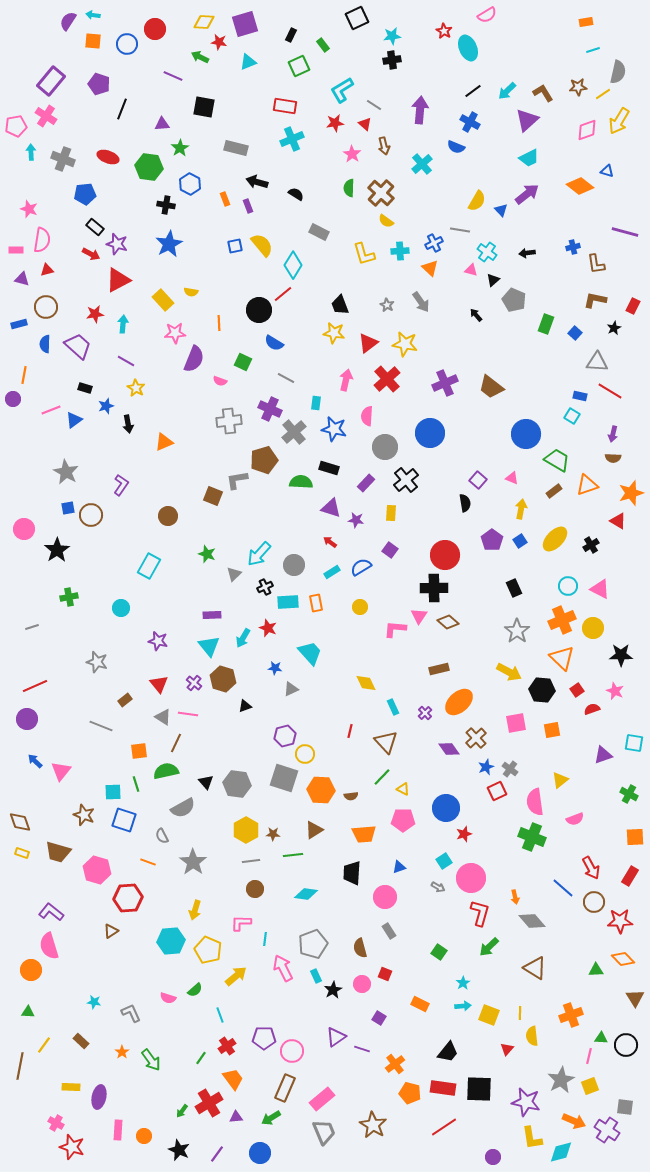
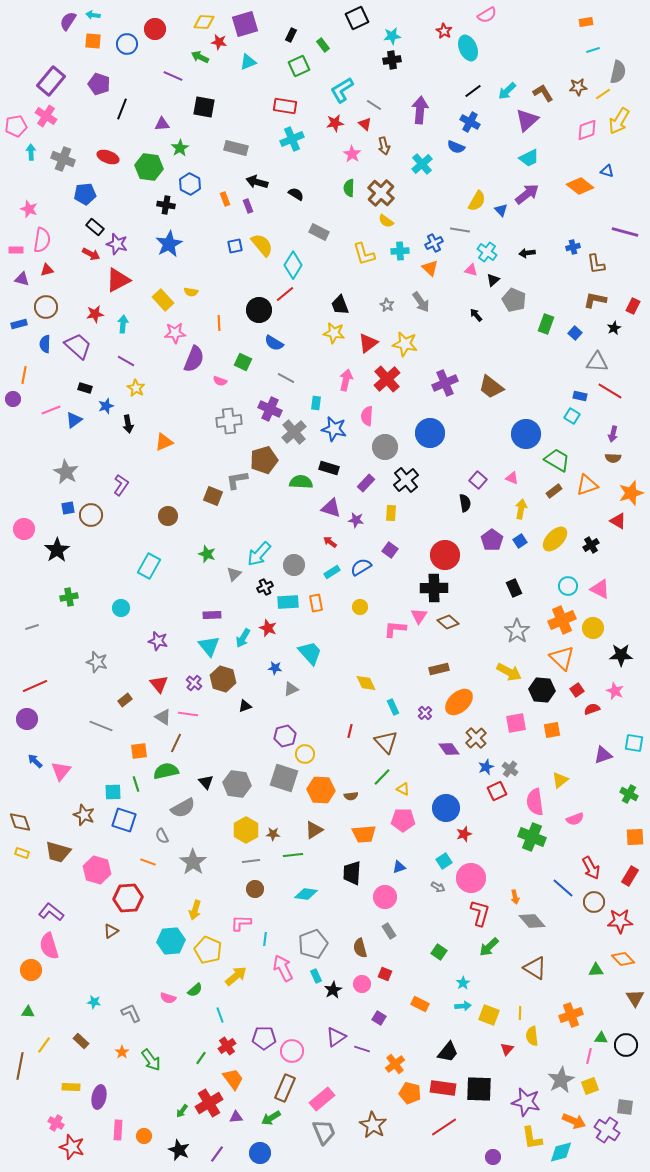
red line at (283, 294): moved 2 px right
